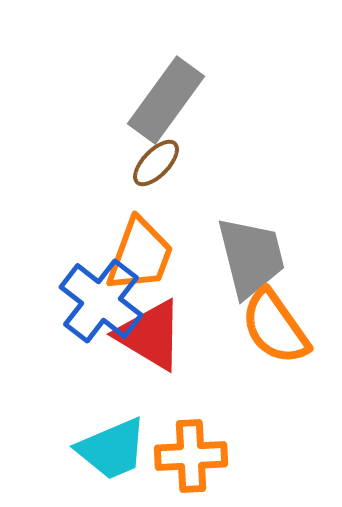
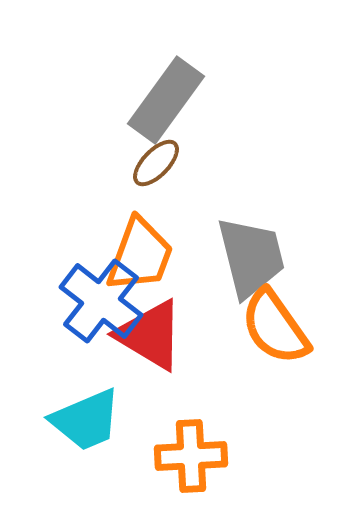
cyan trapezoid: moved 26 px left, 29 px up
